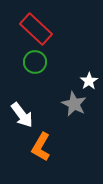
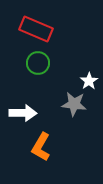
red rectangle: rotated 20 degrees counterclockwise
green circle: moved 3 px right, 1 px down
gray star: rotated 20 degrees counterclockwise
white arrow: moved 1 px right, 2 px up; rotated 52 degrees counterclockwise
